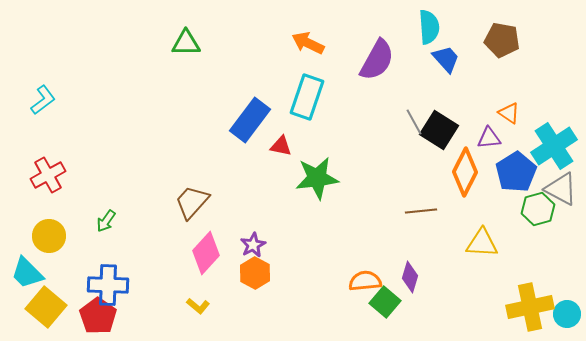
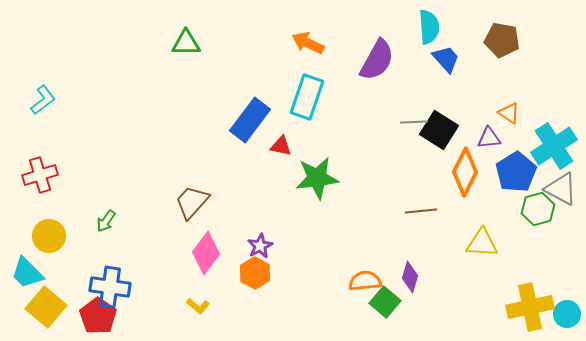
gray line: rotated 64 degrees counterclockwise
red cross: moved 8 px left; rotated 12 degrees clockwise
purple star: moved 7 px right, 1 px down
pink diamond: rotated 6 degrees counterclockwise
blue cross: moved 2 px right, 2 px down; rotated 6 degrees clockwise
